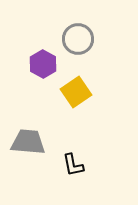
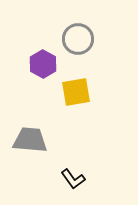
yellow square: rotated 24 degrees clockwise
gray trapezoid: moved 2 px right, 2 px up
black L-shape: moved 14 px down; rotated 25 degrees counterclockwise
